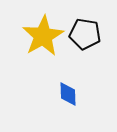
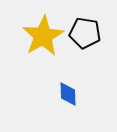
black pentagon: moved 1 px up
